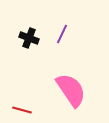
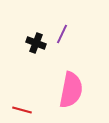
black cross: moved 7 px right, 5 px down
pink semicircle: rotated 45 degrees clockwise
